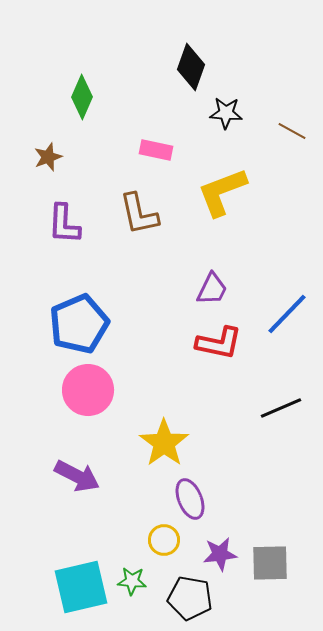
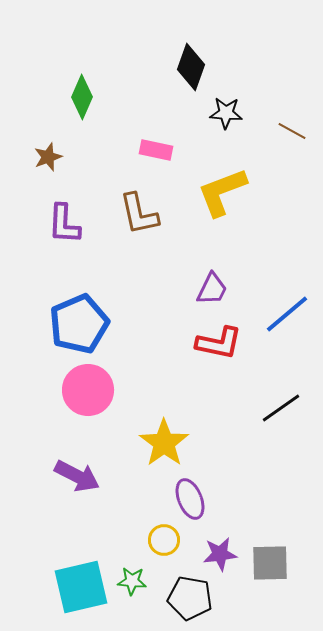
blue line: rotated 6 degrees clockwise
black line: rotated 12 degrees counterclockwise
